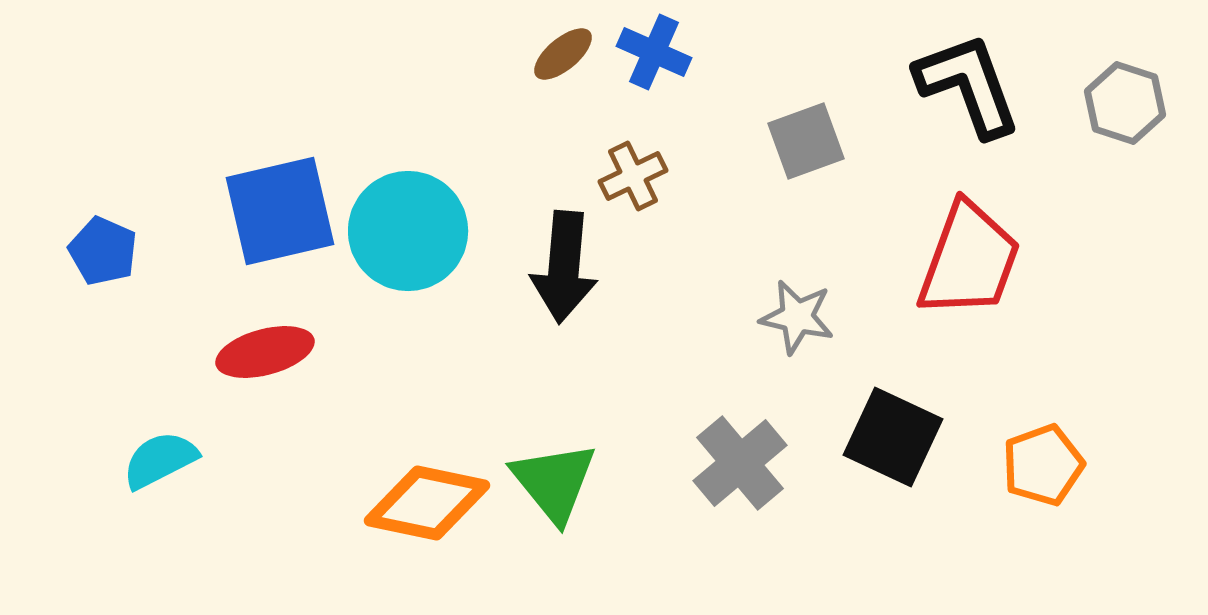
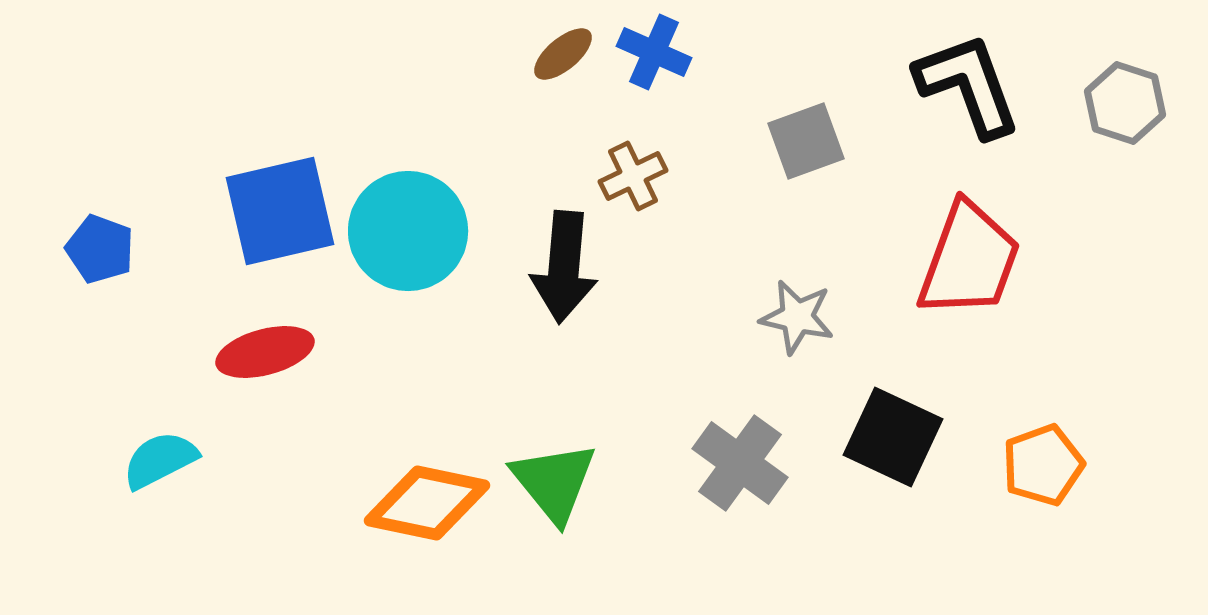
blue pentagon: moved 3 px left, 2 px up; rotated 4 degrees counterclockwise
gray cross: rotated 14 degrees counterclockwise
